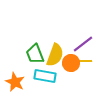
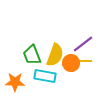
green trapezoid: moved 3 px left, 1 px down
orange star: rotated 24 degrees counterclockwise
